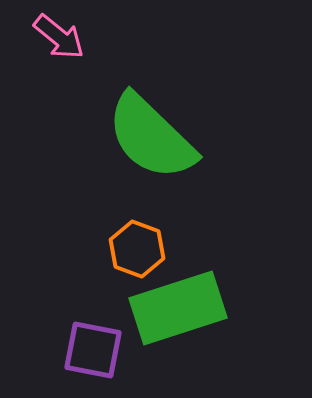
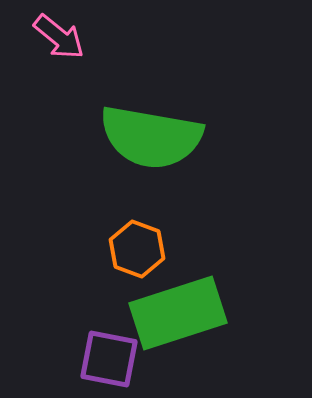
green semicircle: rotated 34 degrees counterclockwise
green rectangle: moved 5 px down
purple square: moved 16 px right, 9 px down
